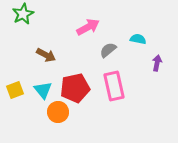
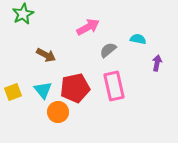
yellow square: moved 2 px left, 2 px down
